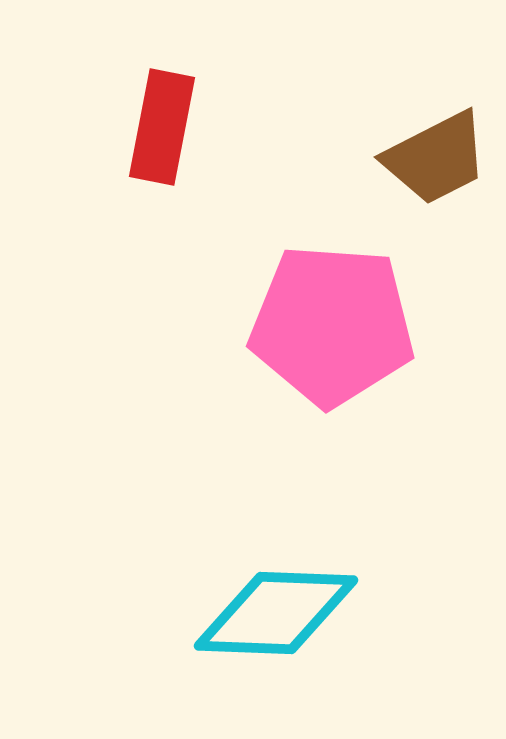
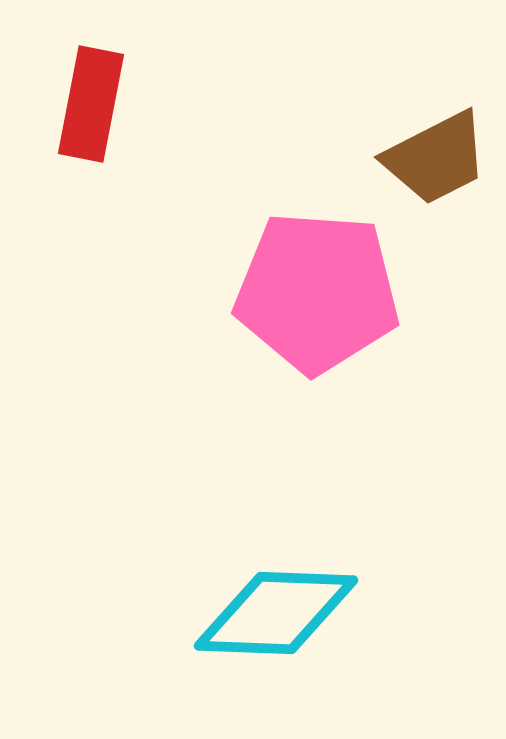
red rectangle: moved 71 px left, 23 px up
pink pentagon: moved 15 px left, 33 px up
